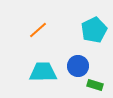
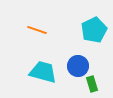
orange line: moved 1 px left; rotated 60 degrees clockwise
cyan trapezoid: rotated 16 degrees clockwise
green rectangle: moved 3 px left, 1 px up; rotated 56 degrees clockwise
